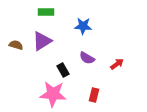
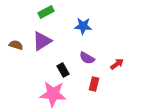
green rectangle: rotated 28 degrees counterclockwise
red rectangle: moved 11 px up
